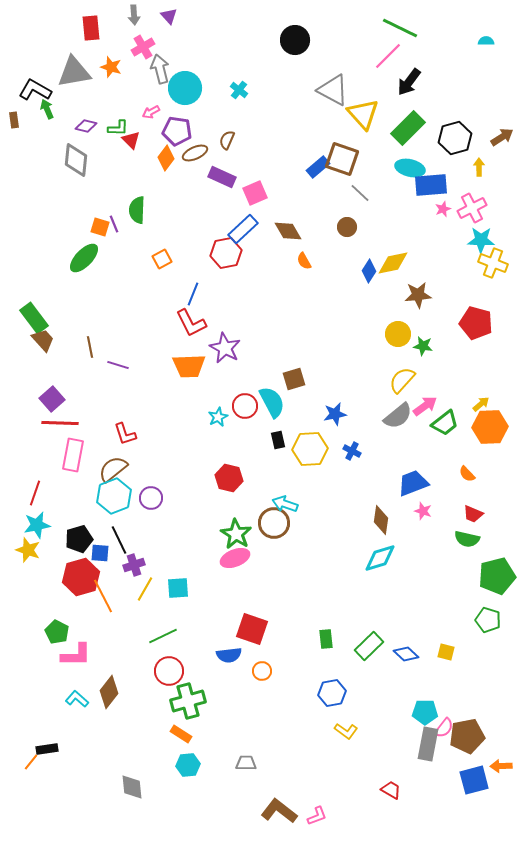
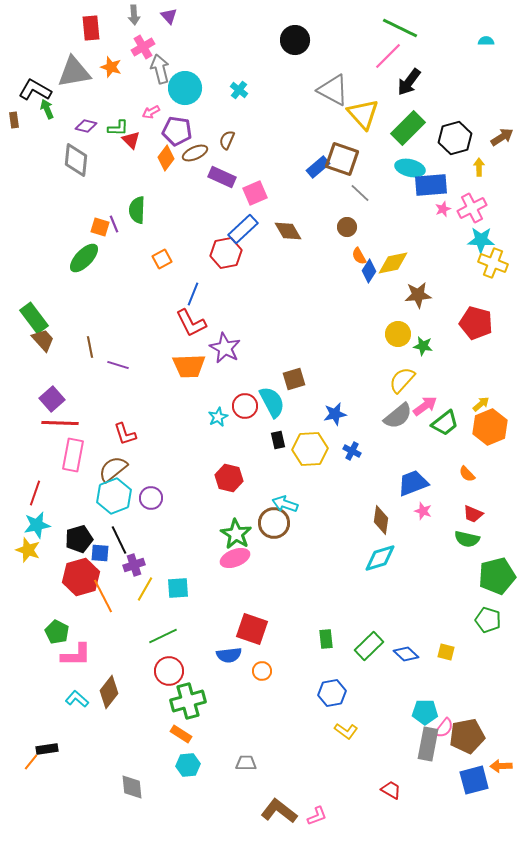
orange semicircle at (304, 261): moved 55 px right, 5 px up
orange hexagon at (490, 427): rotated 20 degrees counterclockwise
